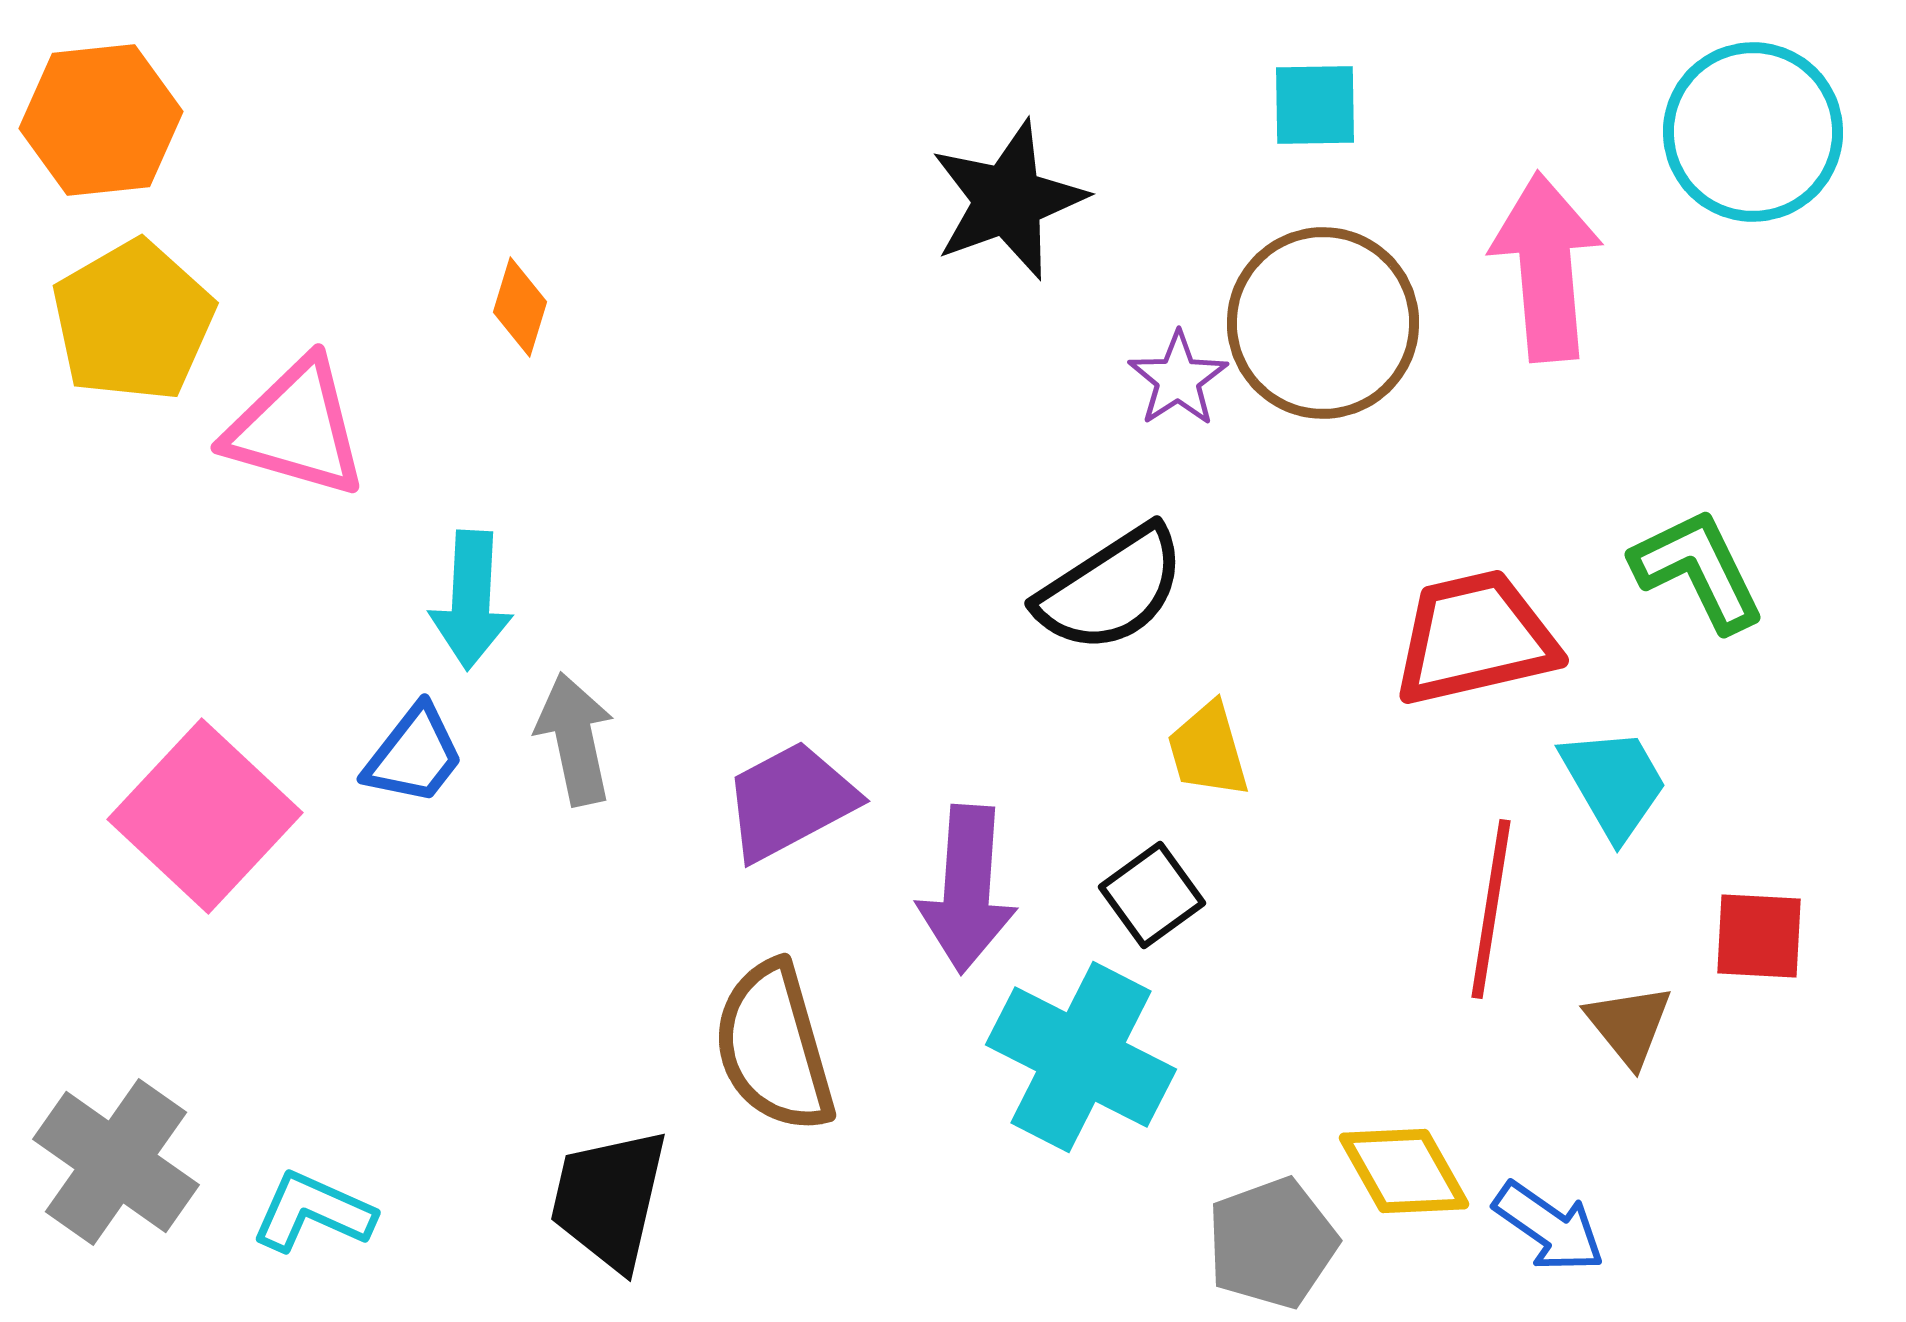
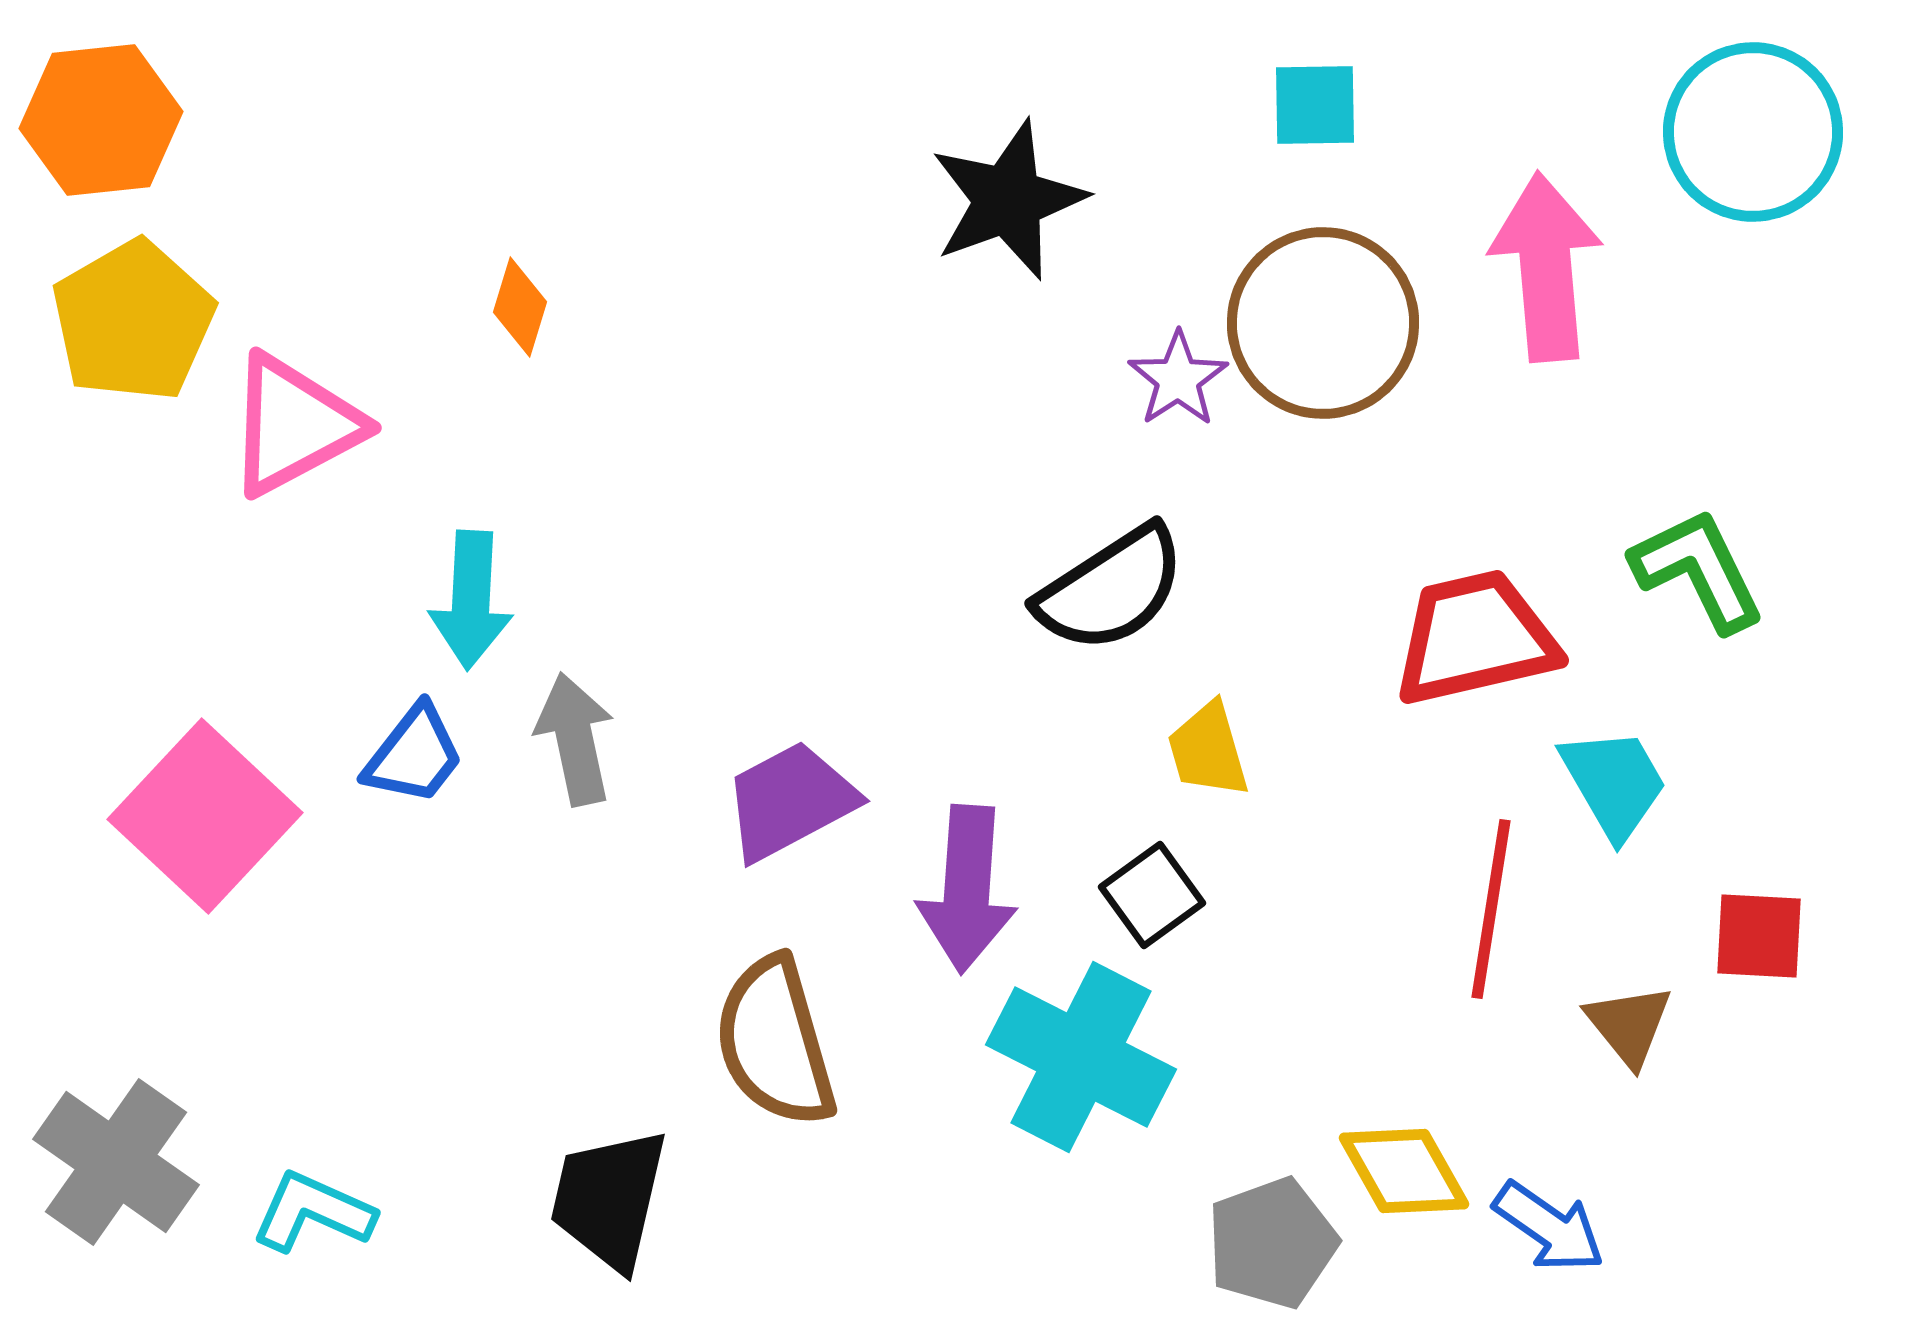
pink triangle: moved 2 px left, 3 px up; rotated 44 degrees counterclockwise
brown semicircle: moved 1 px right, 5 px up
